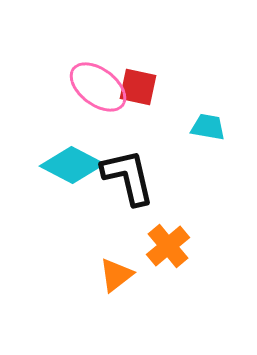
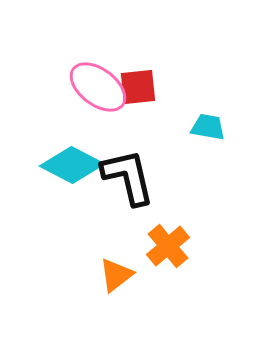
red square: rotated 18 degrees counterclockwise
